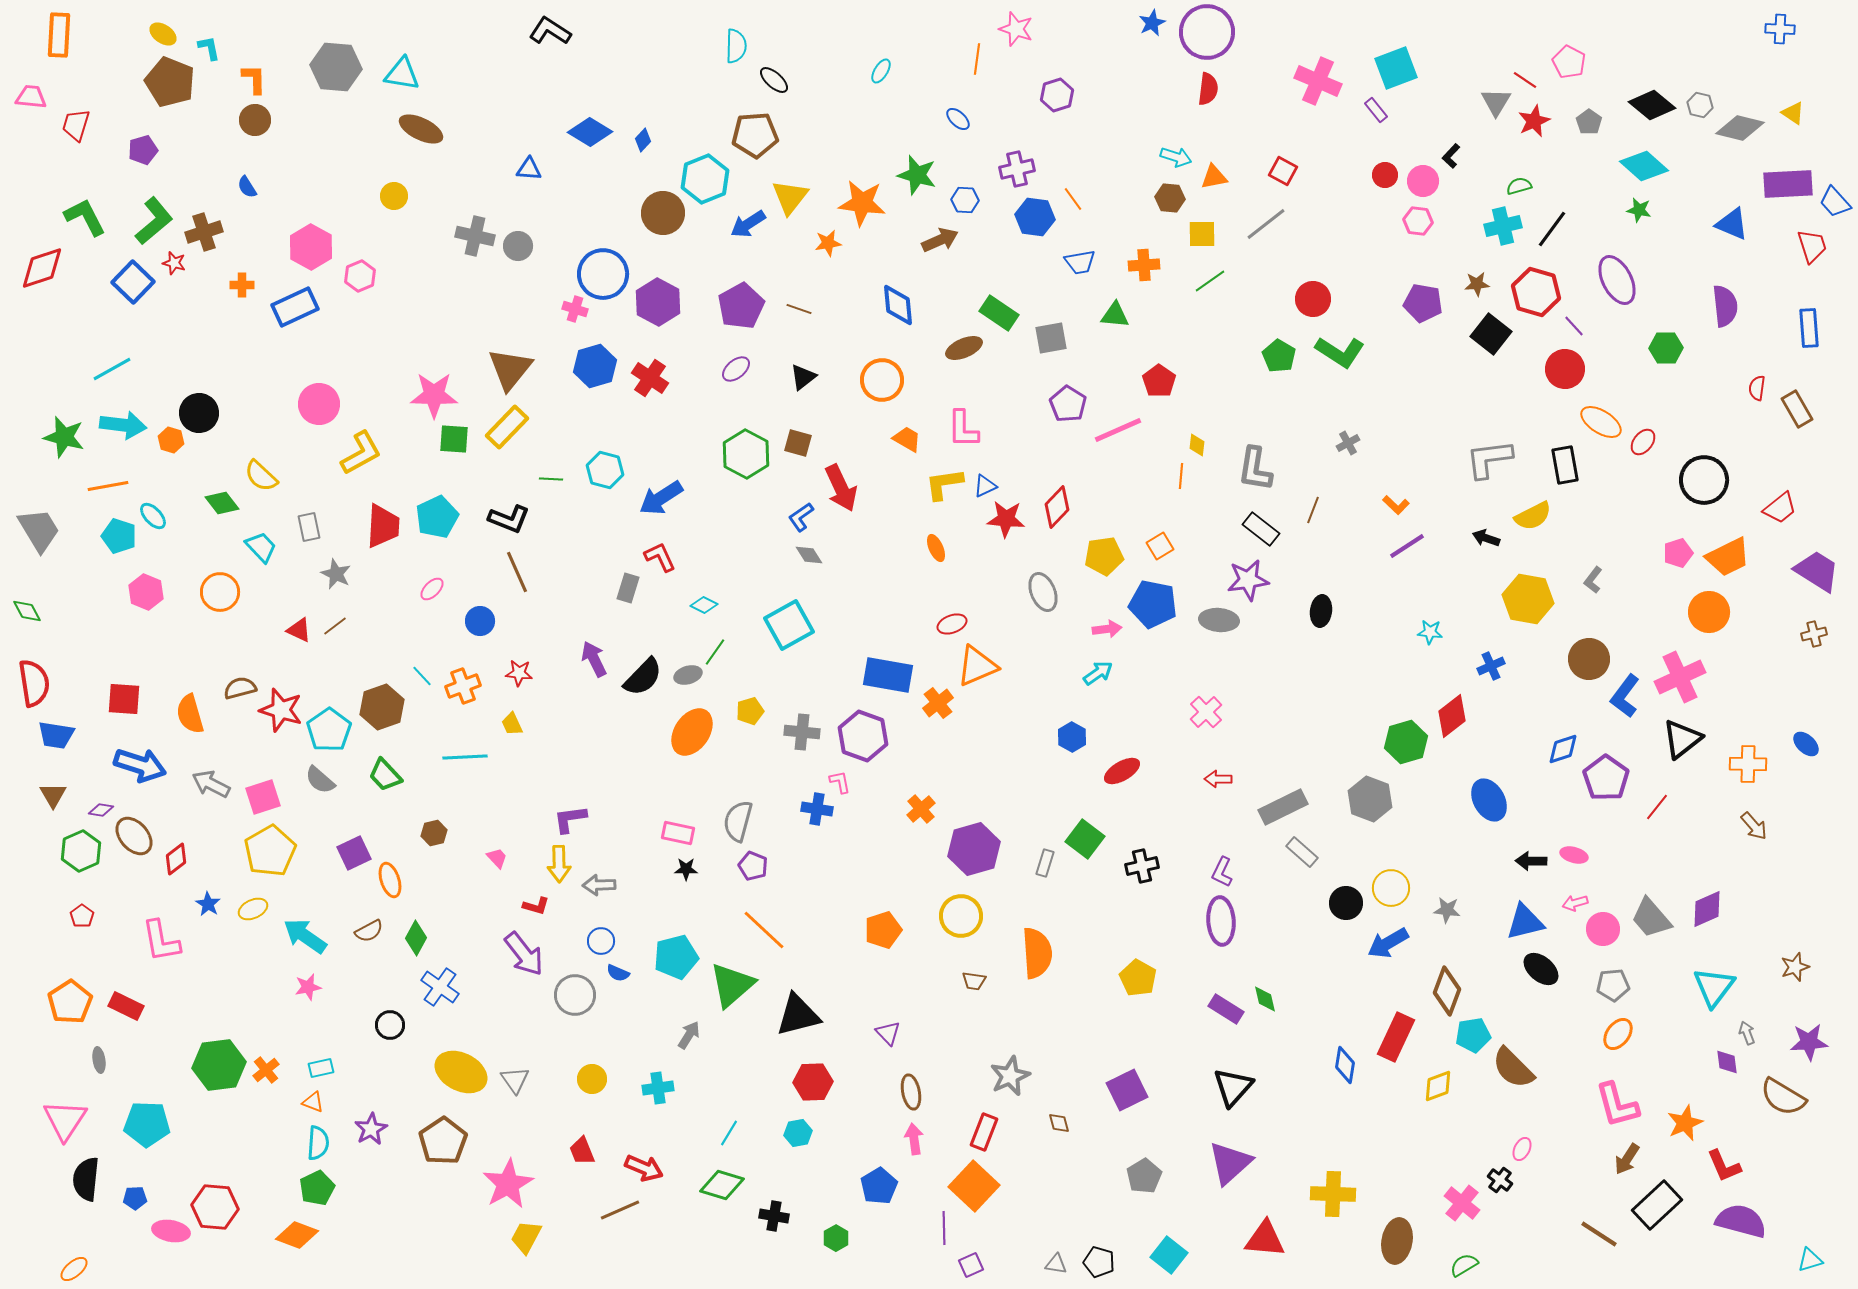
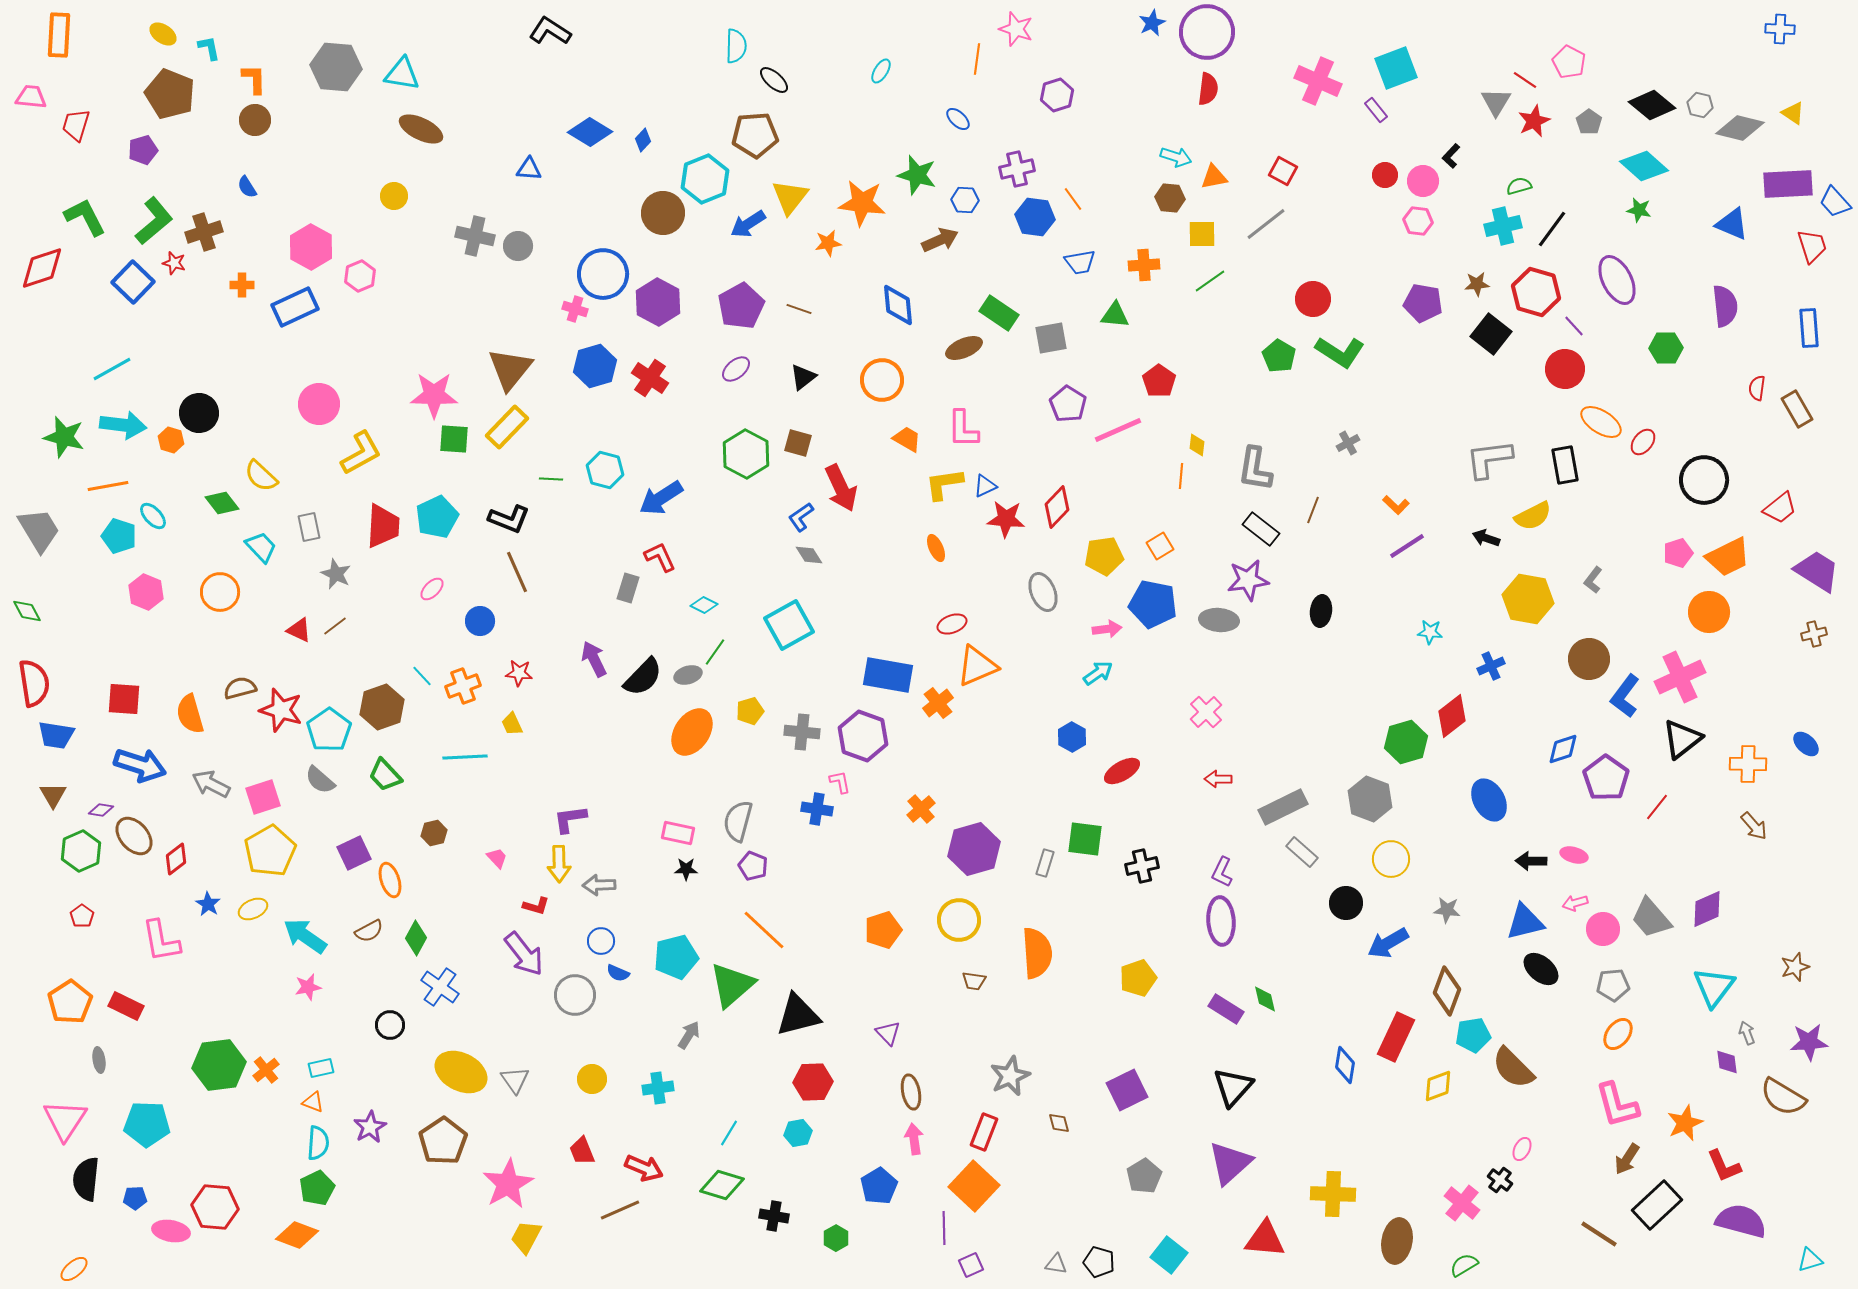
brown pentagon at (170, 82): moved 12 px down
green square at (1085, 839): rotated 30 degrees counterclockwise
yellow circle at (1391, 888): moved 29 px up
yellow circle at (961, 916): moved 2 px left, 4 px down
yellow pentagon at (1138, 978): rotated 24 degrees clockwise
purple star at (371, 1129): moved 1 px left, 2 px up
